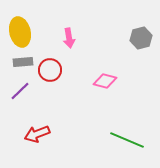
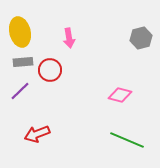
pink diamond: moved 15 px right, 14 px down
